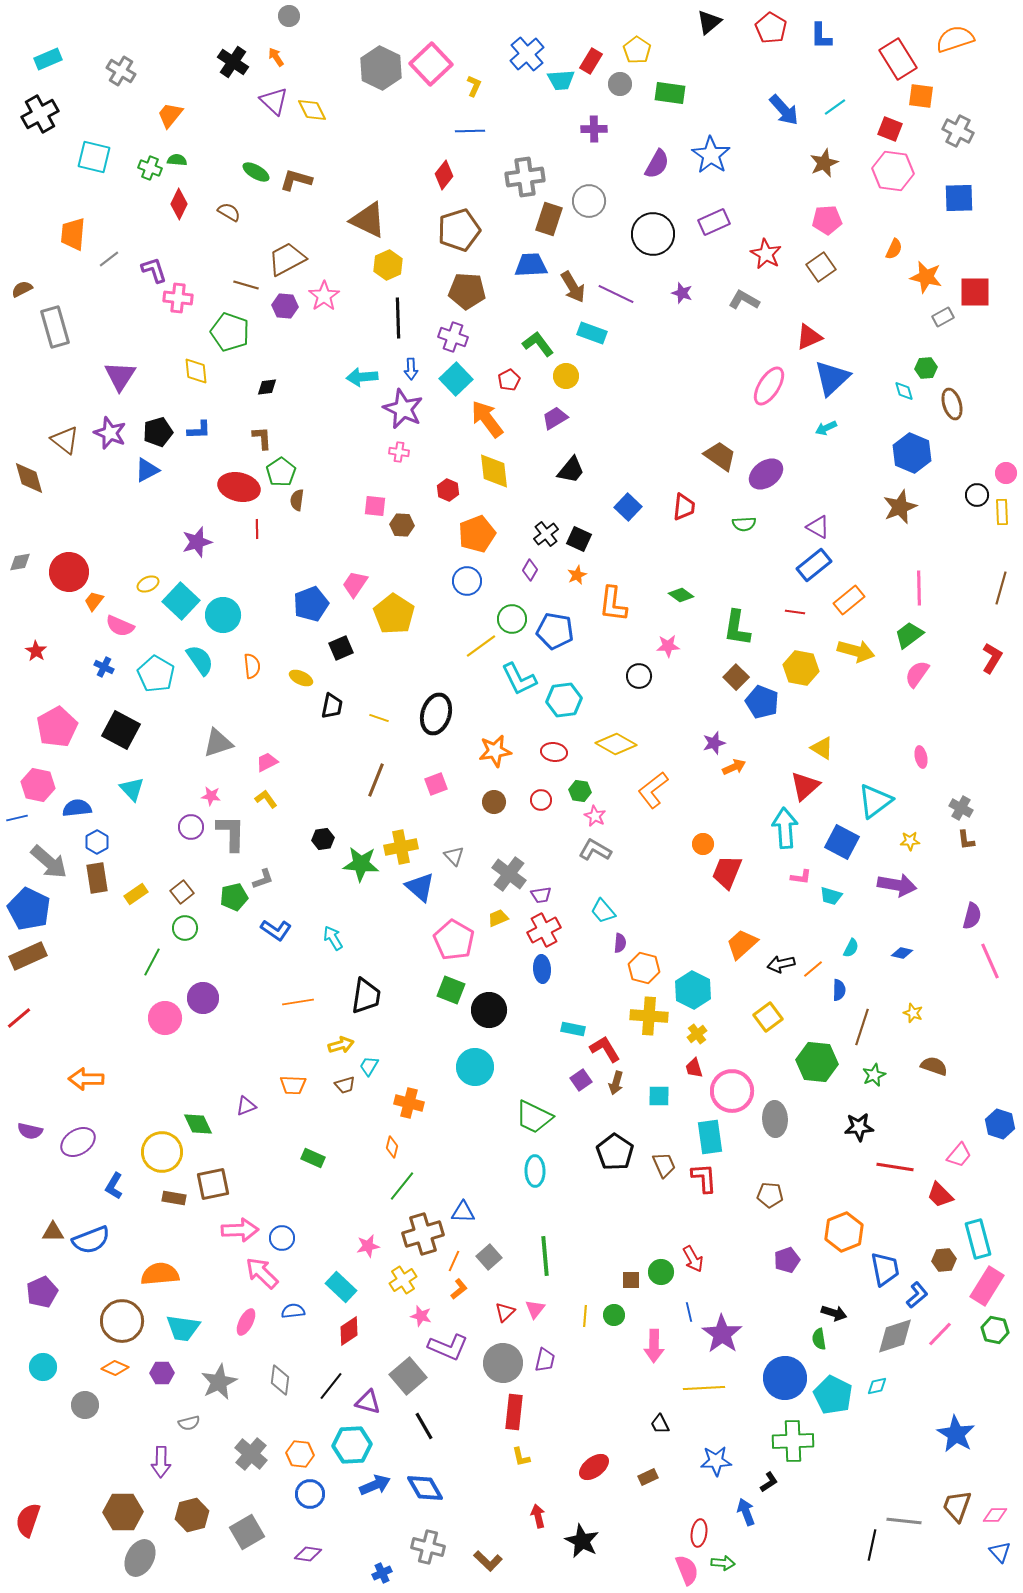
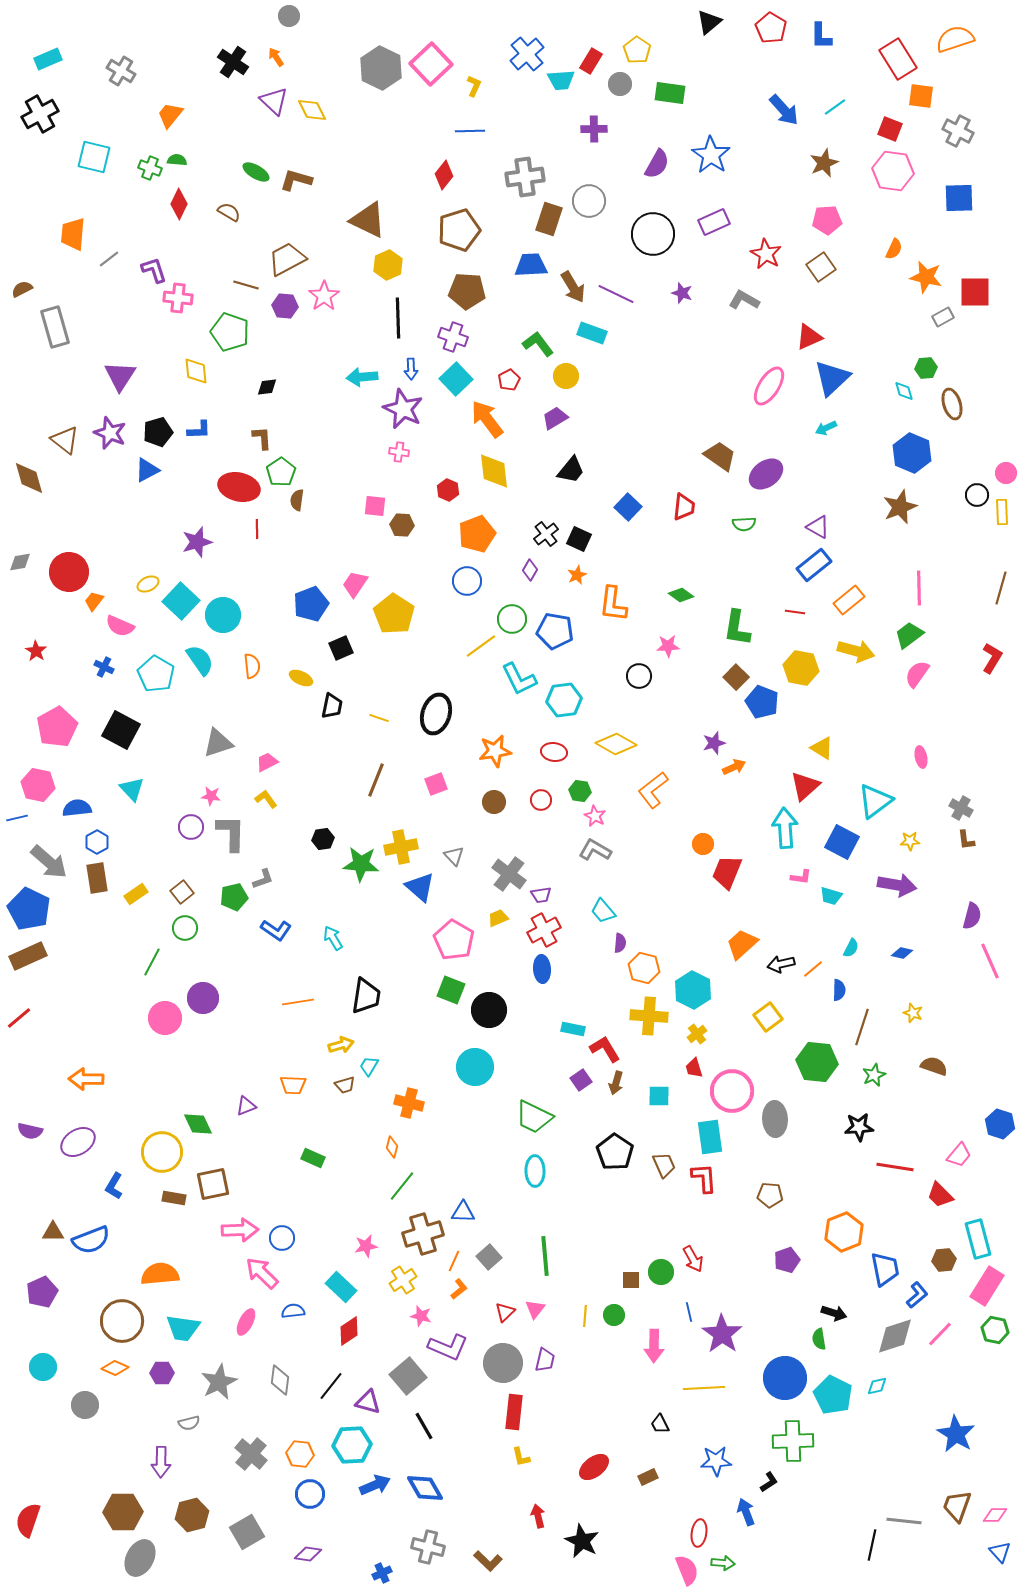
pink star at (368, 1246): moved 2 px left
